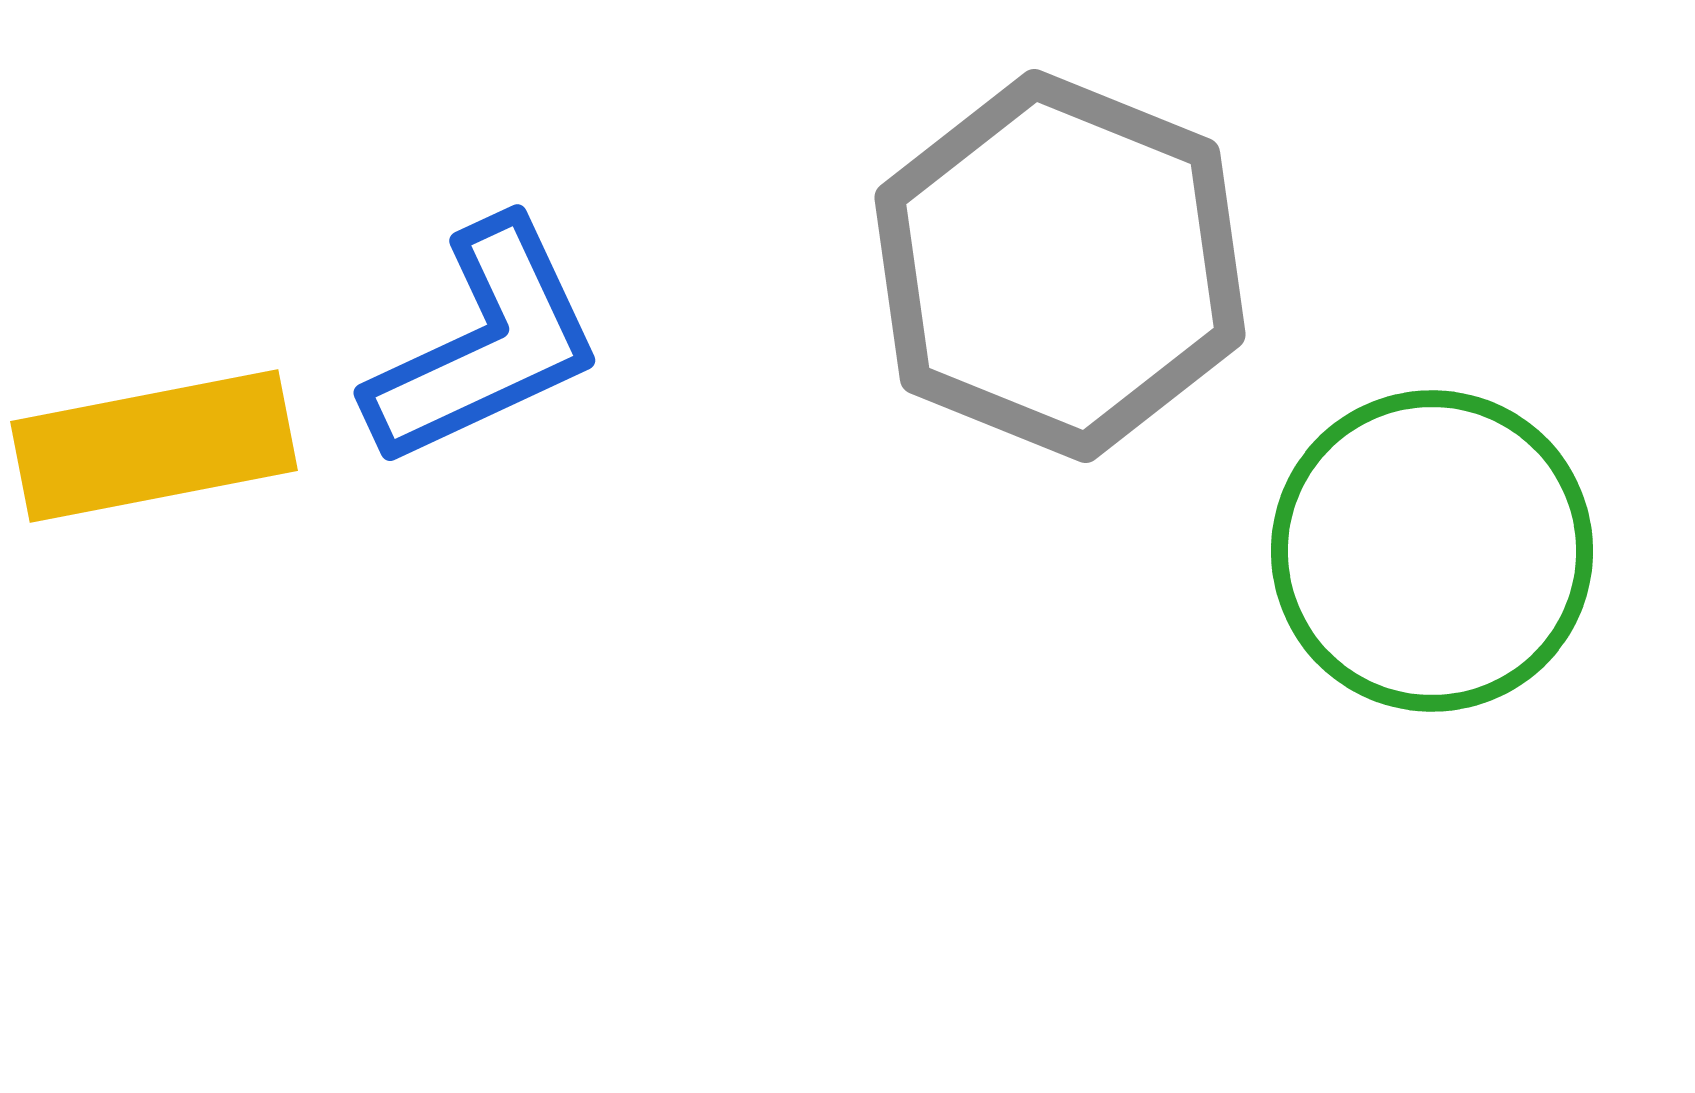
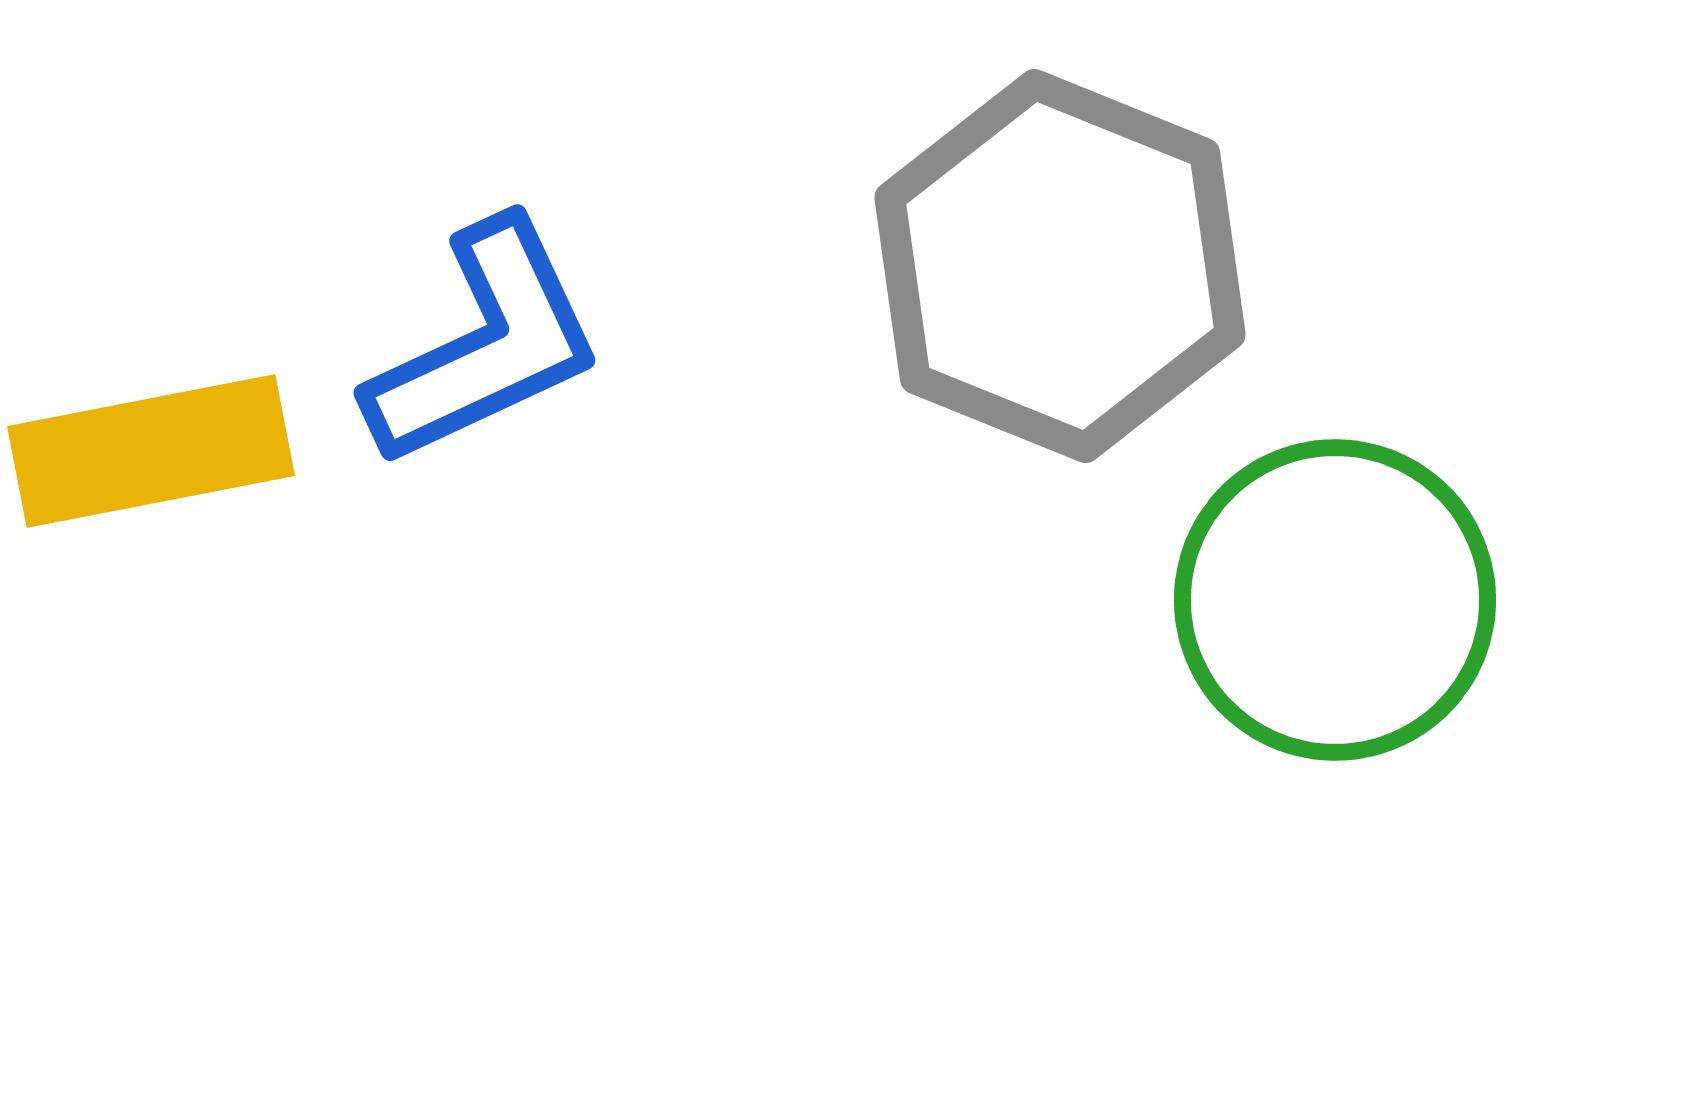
yellow rectangle: moved 3 px left, 5 px down
green circle: moved 97 px left, 49 px down
